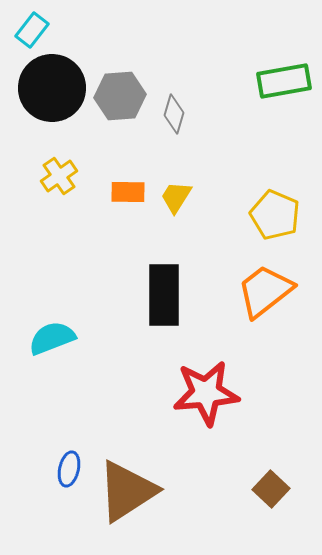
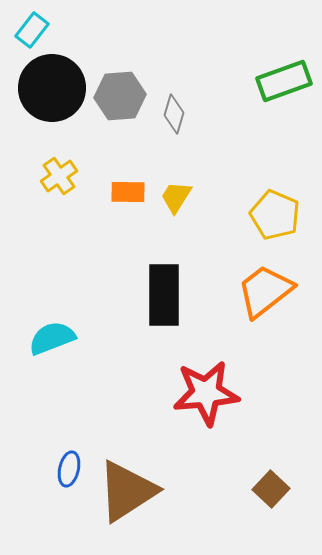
green rectangle: rotated 10 degrees counterclockwise
